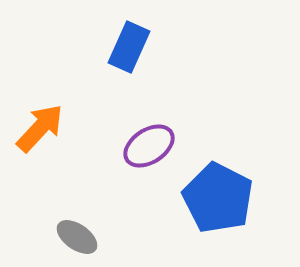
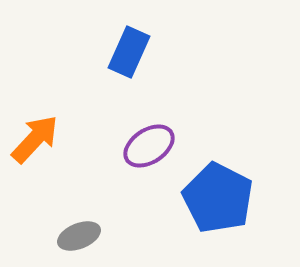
blue rectangle: moved 5 px down
orange arrow: moved 5 px left, 11 px down
gray ellipse: moved 2 px right, 1 px up; rotated 57 degrees counterclockwise
